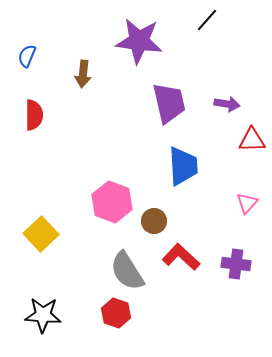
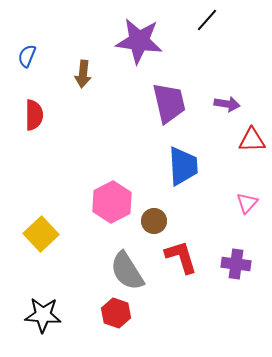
pink hexagon: rotated 12 degrees clockwise
red L-shape: rotated 30 degrees clockwise
